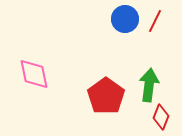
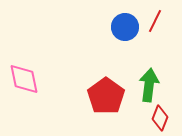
blue circle: moved 8 px down
pink diamond: moved 10 px left, 5 px down
red diamond: moved 1 px left, 1 px down
